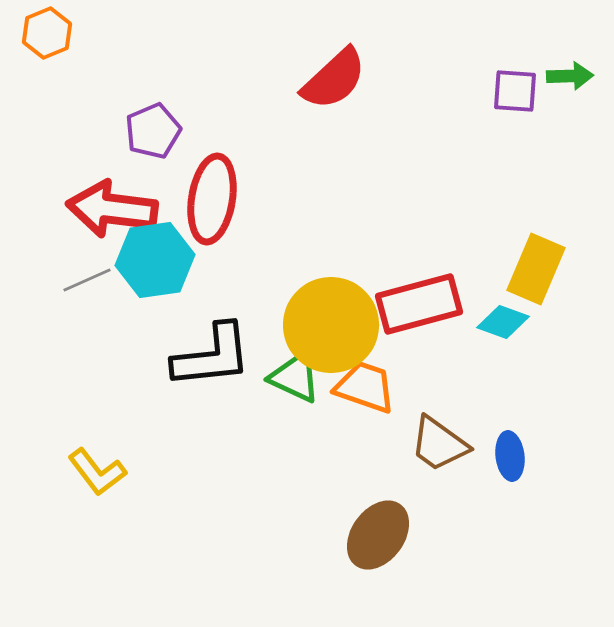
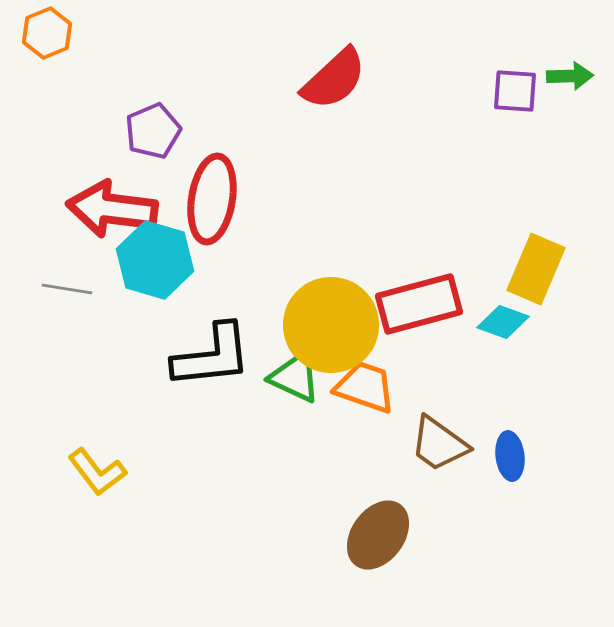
cyan hexagon: rotated 24 degrees clockwise
gray line: moved 20 px left, 9 px down; rotated 33 degrees clockwise
